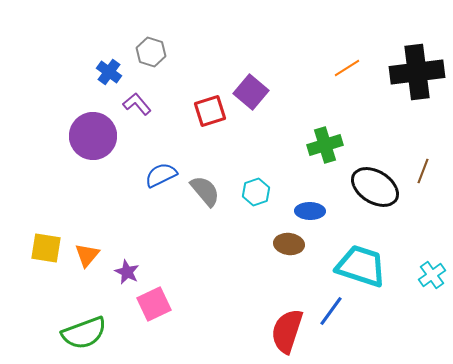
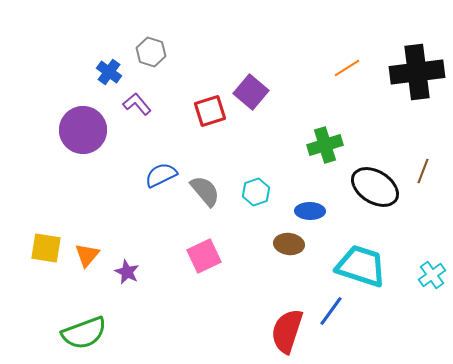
purple circle: moved 10 px left, 6 px up
pink square: moved 50 px right, 48 px up
